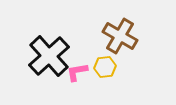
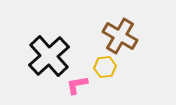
pink L-shape: moved 13 px down
